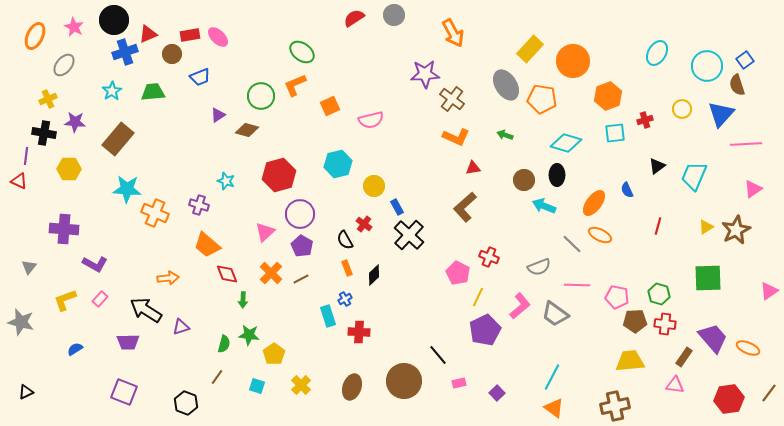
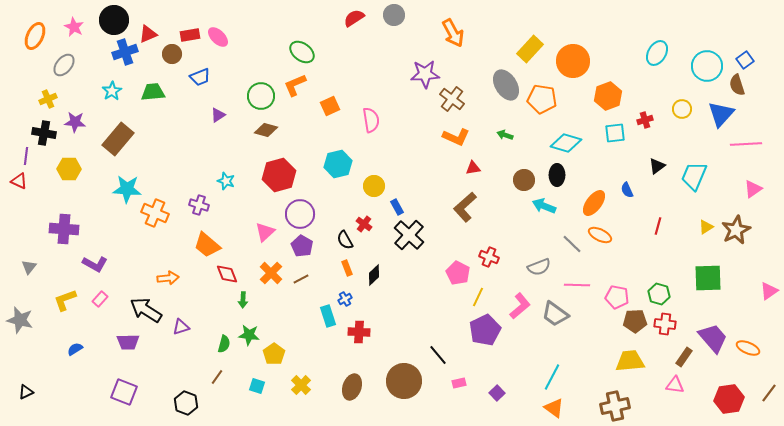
pink semicircle at (371, 120): rotated 85 degrees counterclockwise
brown diamond at (247, 130): moved 19 px right
gray star at (21, 322): moved 1 px left, 2 px up
